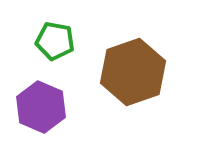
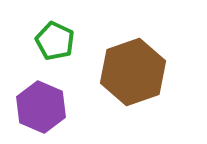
green pentagon: rotated 15 degrees clockwise
